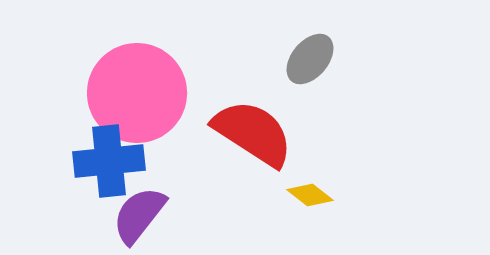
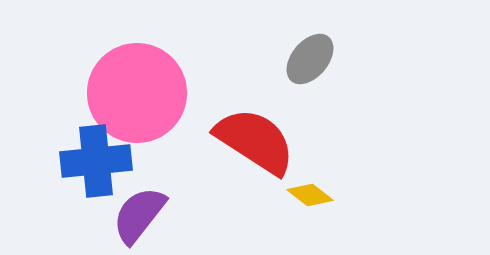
red semicircle: moved 2 px right, 8 px down
blue cross: moved 13 px left
